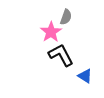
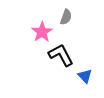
pink star: moved 9 px left
blue triangle: rotated 14 degrees clockwise
